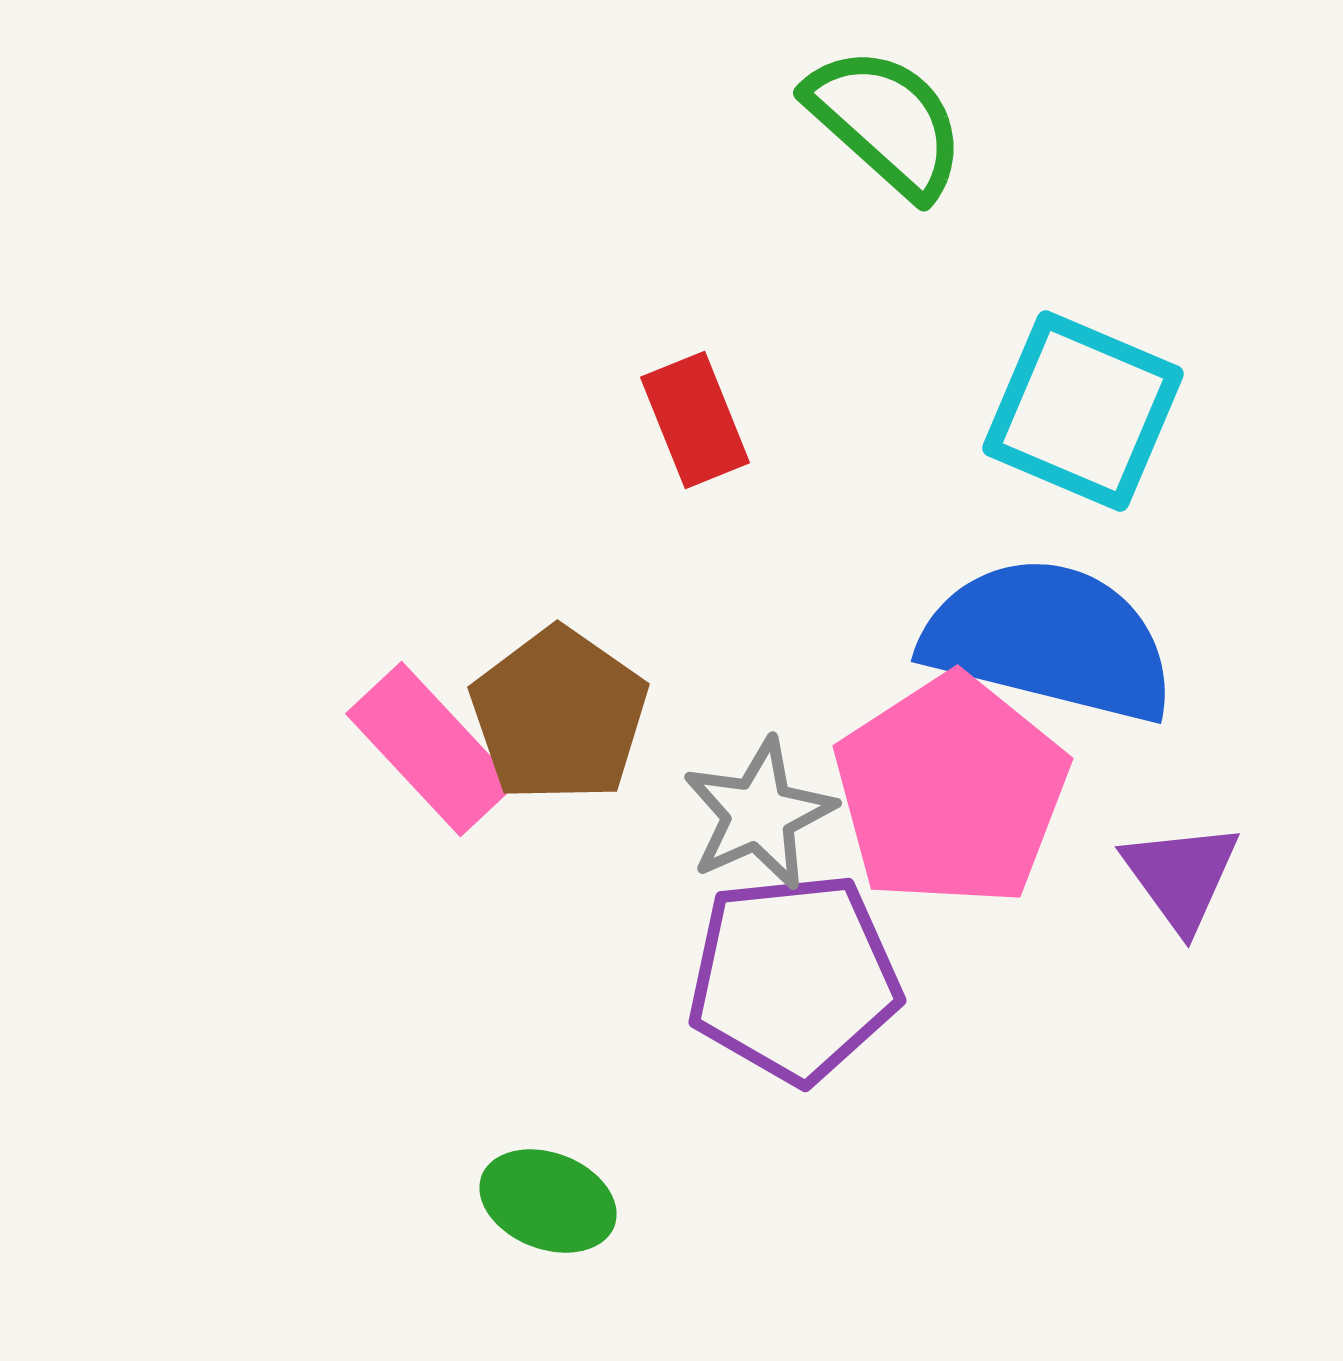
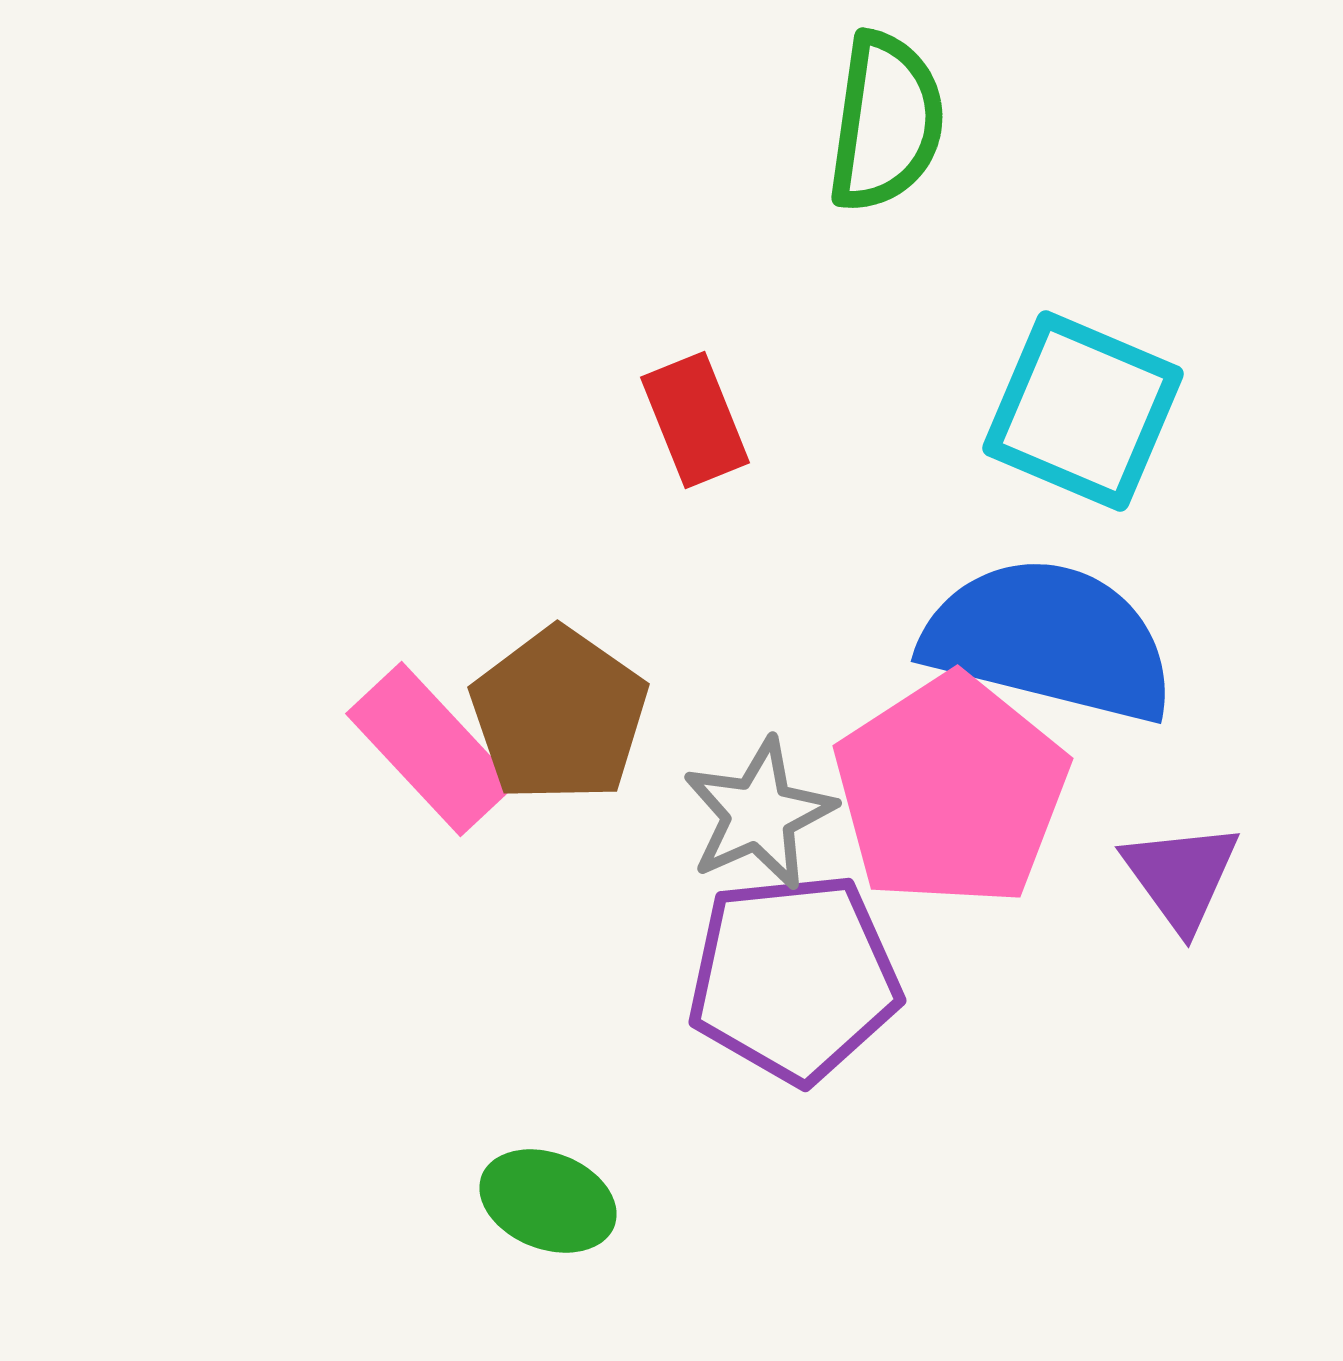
green semicircle: rotated 56 degrees clockwise
